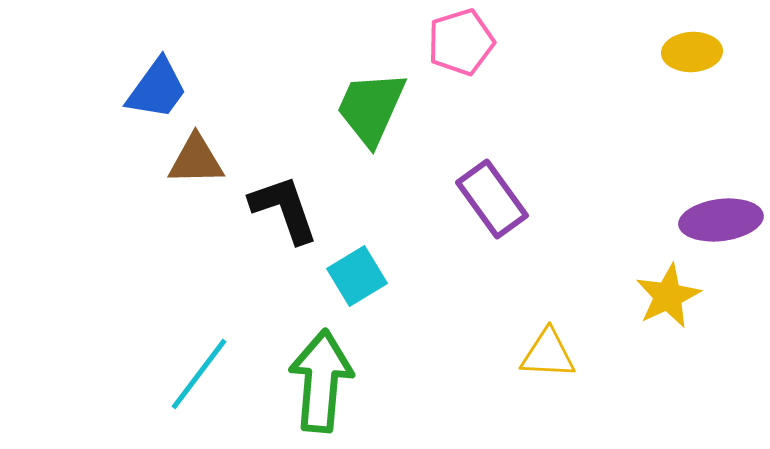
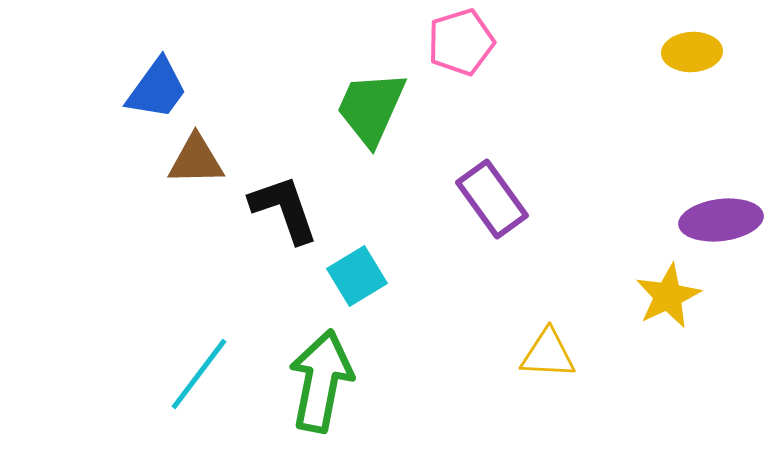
green arrow: rotated 6 degrees clockwise
